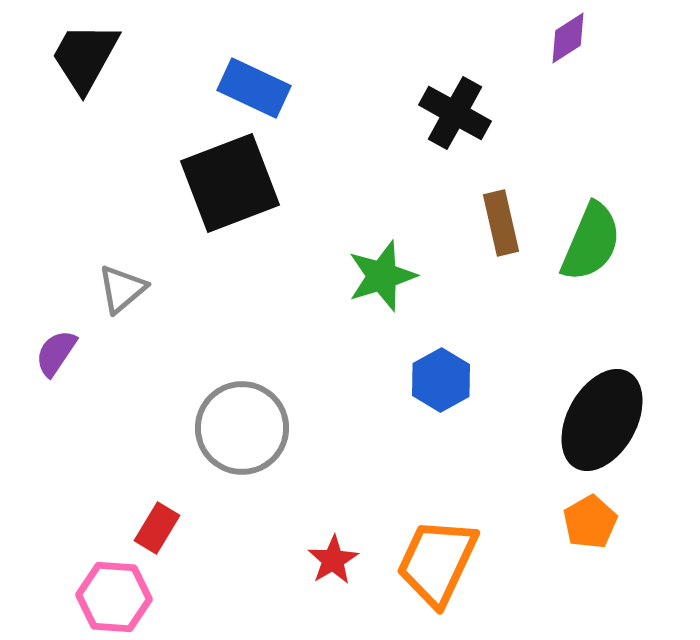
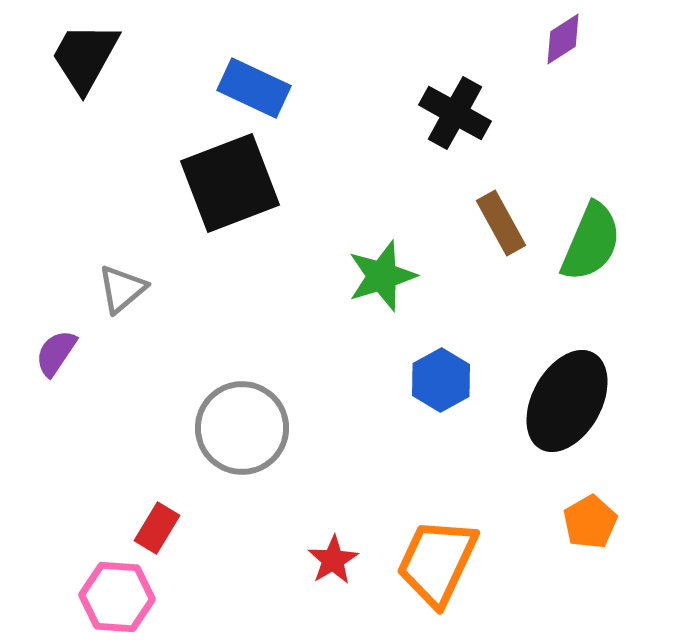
purple diamond: moved 5 px left, 1 px down
brown rectangle: rotated 16 degrees counterclockwise
black ellipse: moved 35 px left, 19 px up
pink hexagon: moved 3 px right
